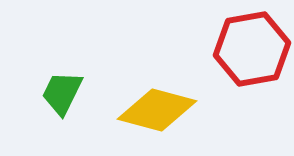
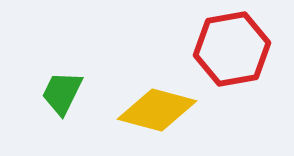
red hexagon: moved 20 px left
